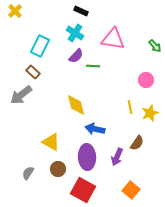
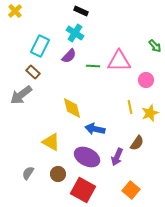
pink triangle: moved 6 px right, 22 px down; rotated 10 degrees counterclockwise
purple semicircle: moved 7 px left
yellow diamond: moved 4 px left, 3 px down
purple ellipse: rotated 60 degrees counterclockwise
brown circle: moved 5 px down
